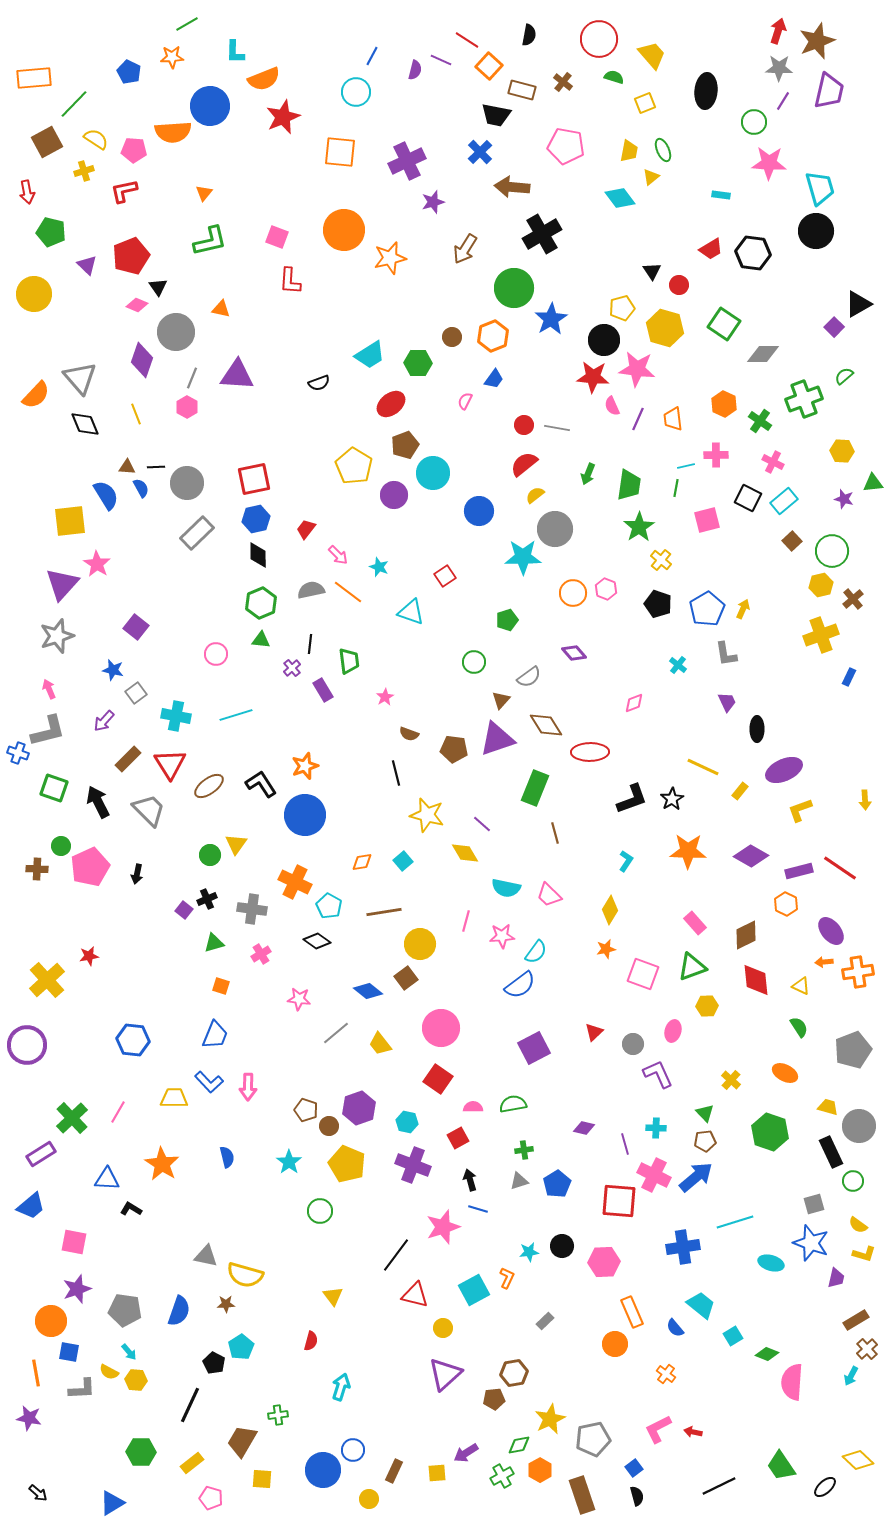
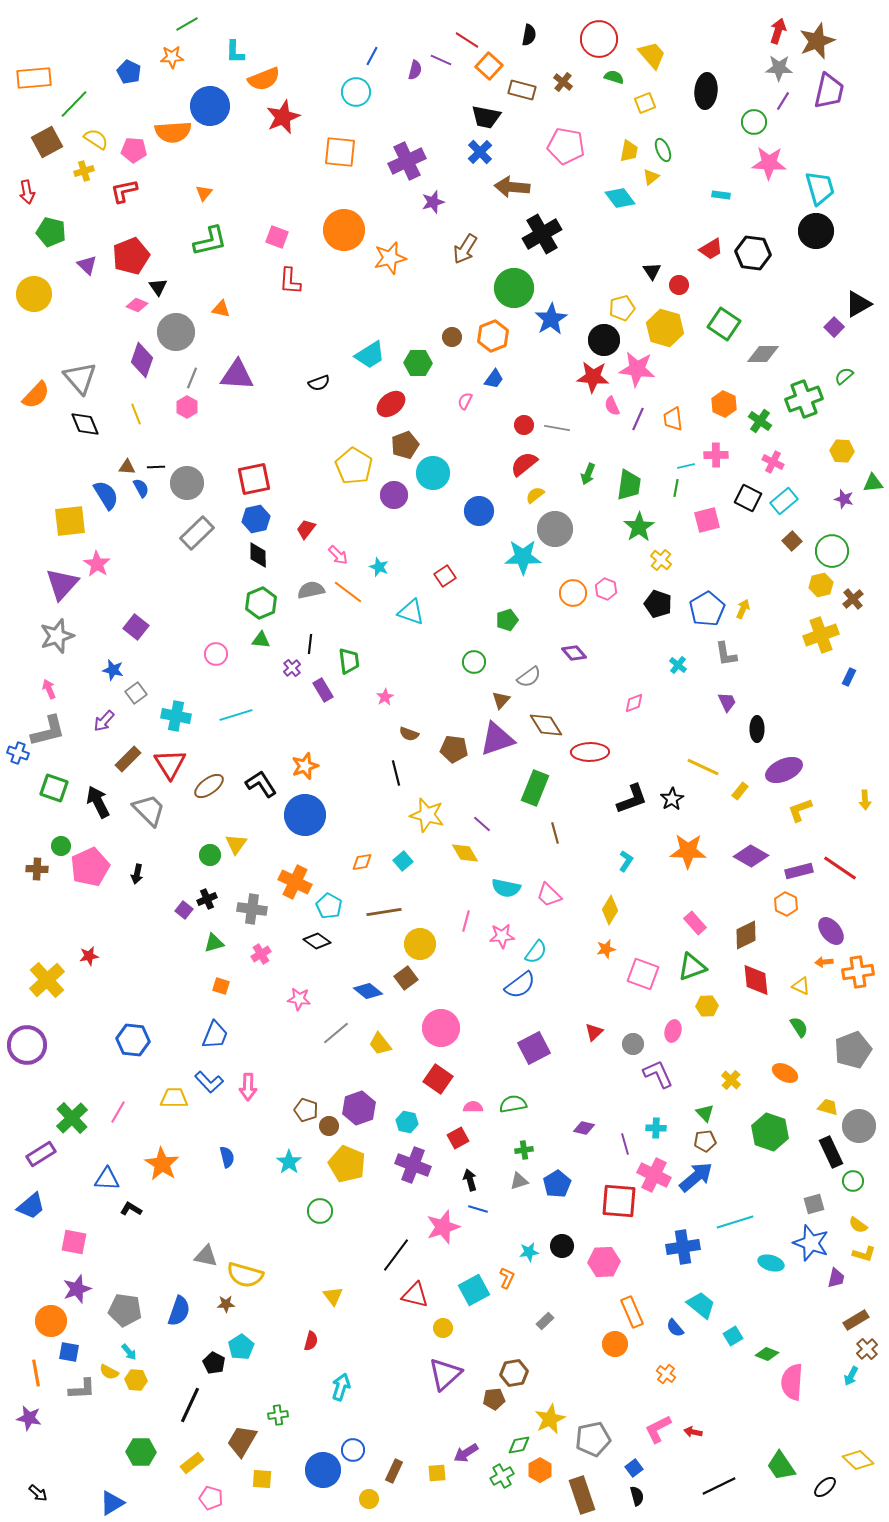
black trapezoid at (496, 115): moved 10 px left, 2 px down
